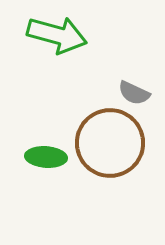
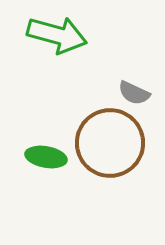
green ellipse: rotated 6 degrees clockwise
